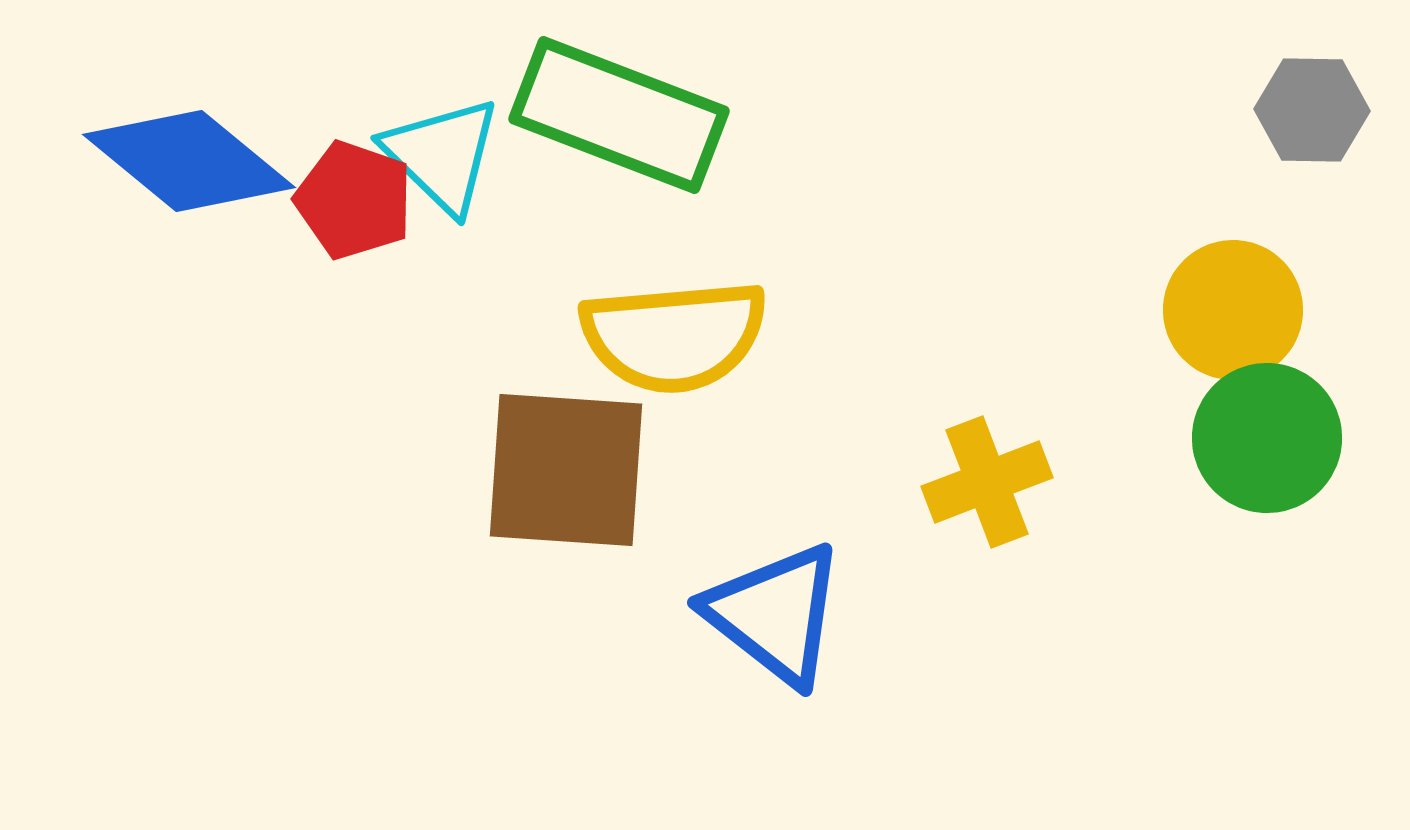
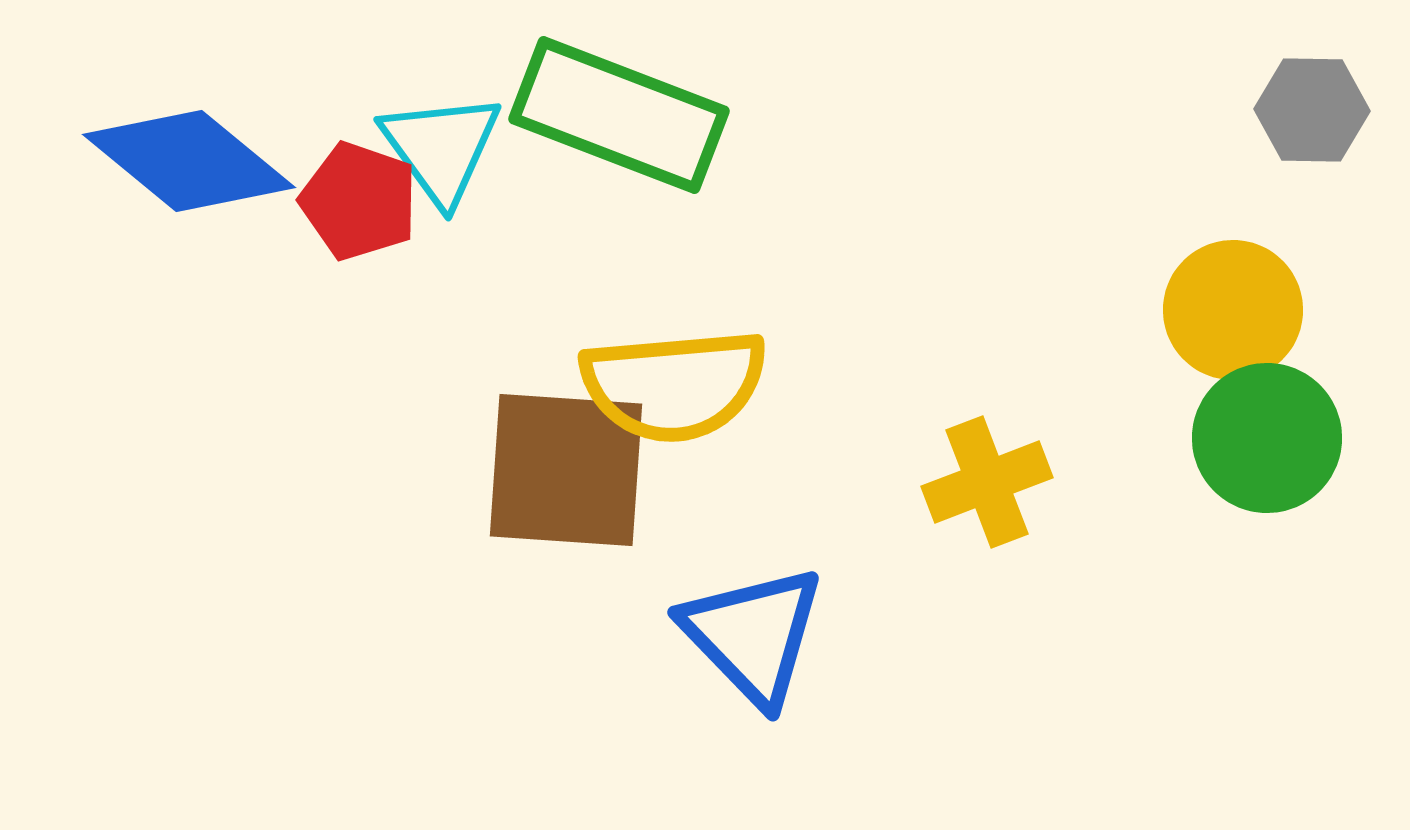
cyan triangle: moved 1 px left, 7 px up; rotated 10 degrees clockwise
red pentagon: moved 5 px right, 1 px down
yellow semicircle: moved 49 px down
blue triangle: moved 22 px left, 21 px down; rotated 8 degrees clockwise
